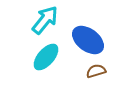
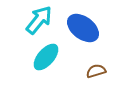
cyan arrow: moved 6 px left
blue ellipse: moved 5 px left, 12 px up
